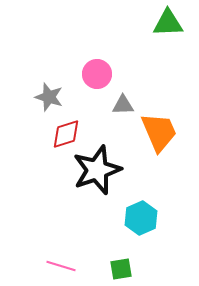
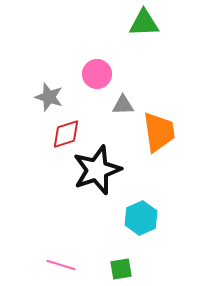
green triangle: moved 24 px left
orange trapezoid: rotated 15 degrees clockwise
pink line: moved 1 px up
